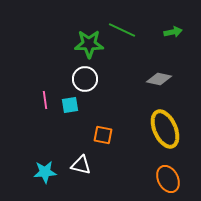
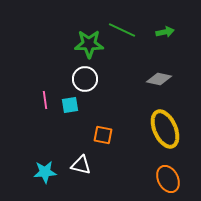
green arrow: moved 8 px left
